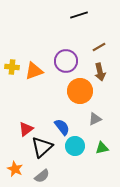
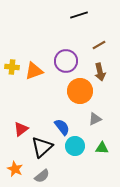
brown line: moved 2 px up
red triangle: moved 5 px left
green triangle: rotated 16 degrees clockwise
